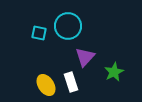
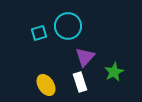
cyan square: rotated 28 degrees counterclockwise
white rectangle: moved 9 px right
